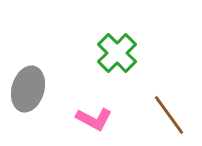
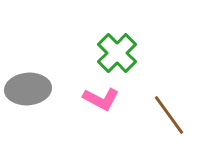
gray ellipse: rotated 69 degrees clockwise
pink L-shape: moved 7 px right, 20 px up
